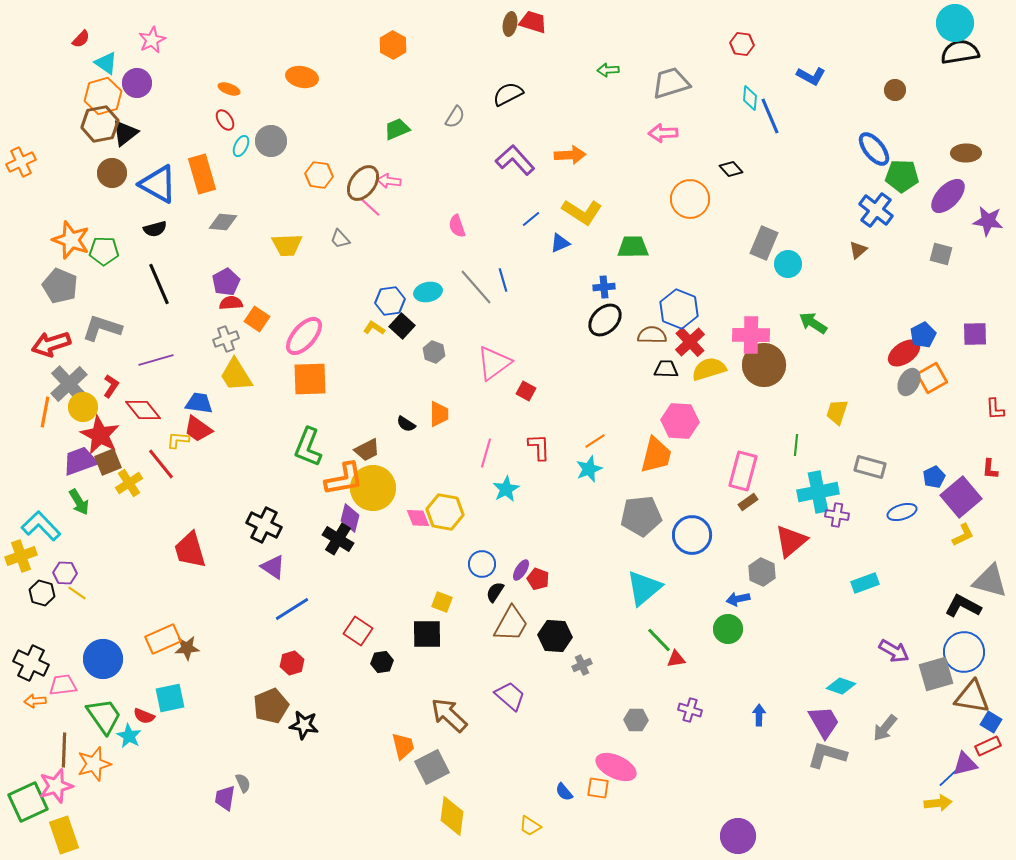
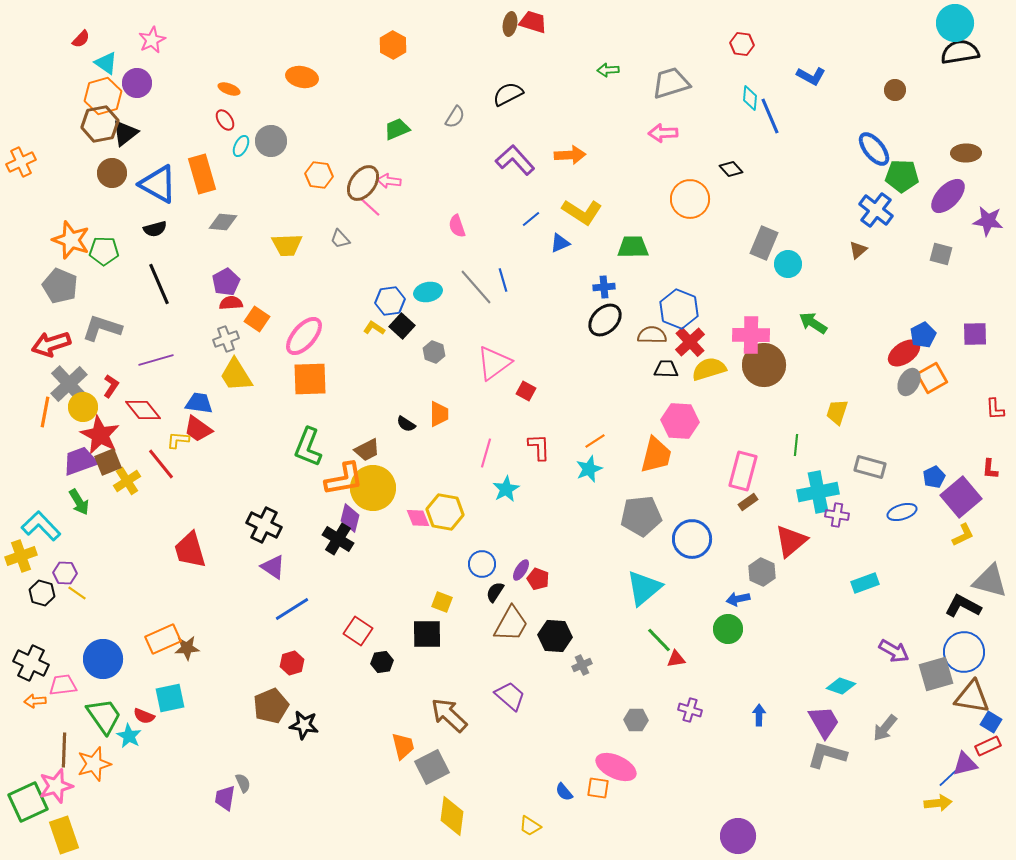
yellow cross at (129, 483): moved 2 px left, 2 px up
blue circle at (692, 535): moved 4 px down
